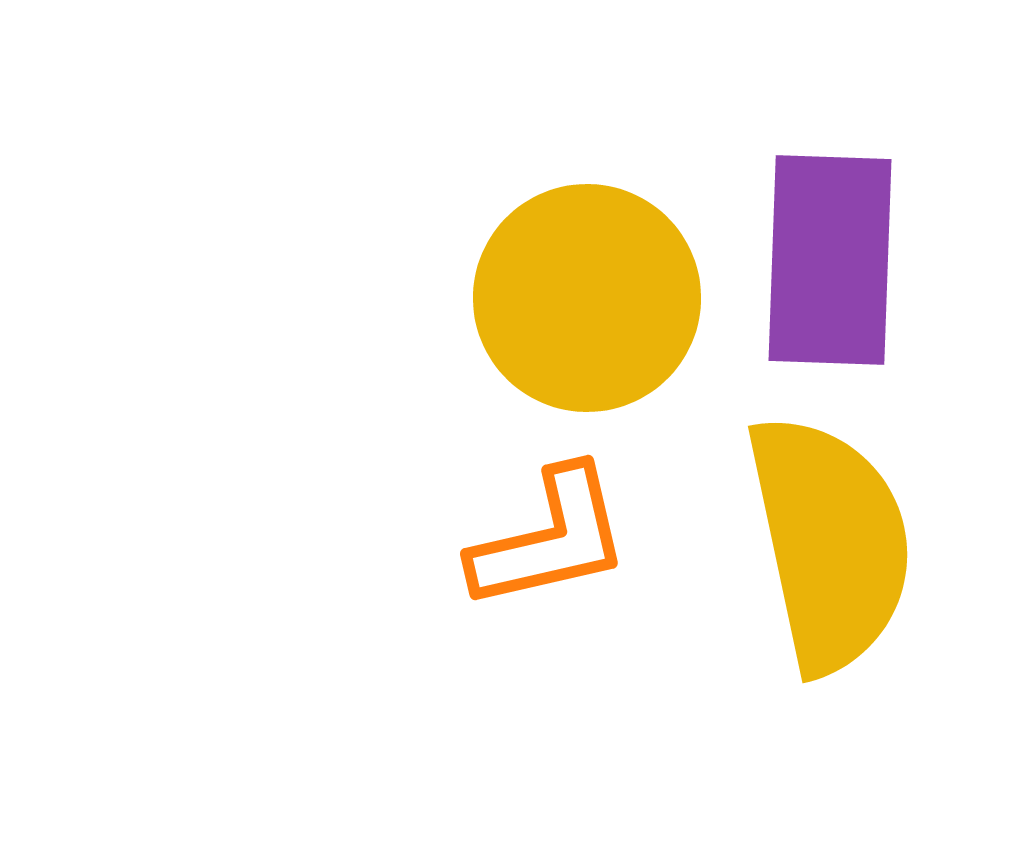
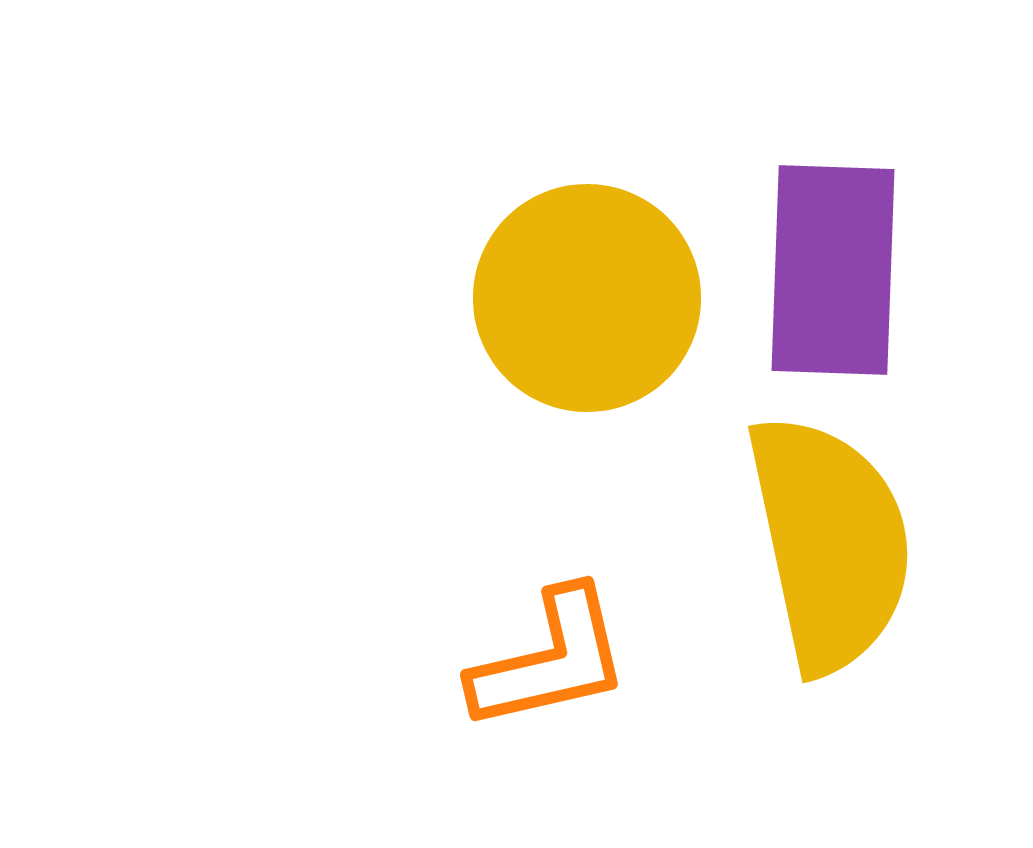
purple rectangle: moved 3 px right, 10 px down
orange L-shape: moved 121 px down
